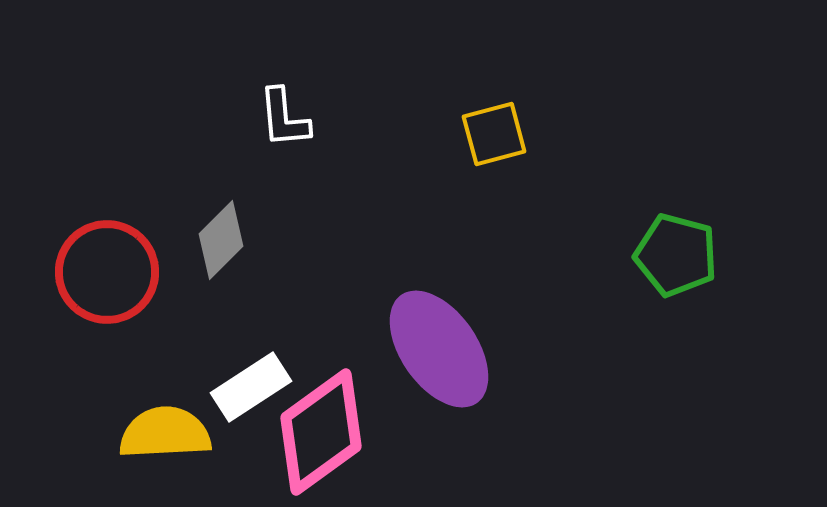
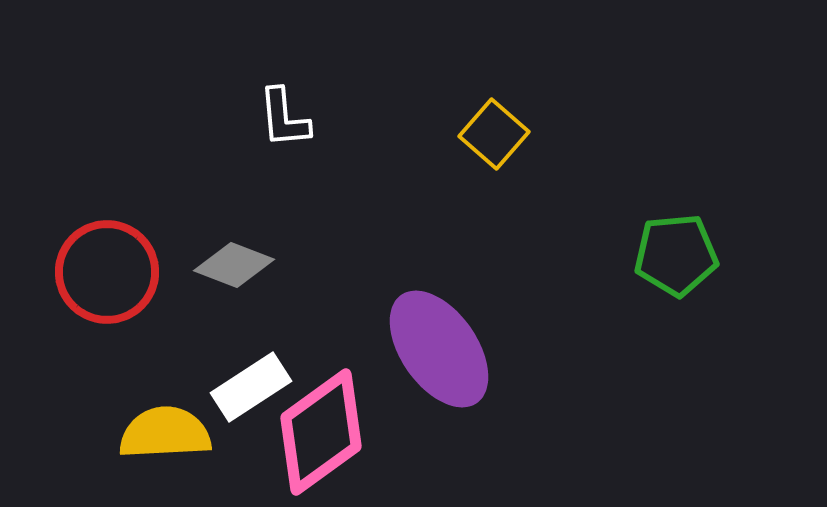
yellow square: rotated 34 degrees counterclockwise
gray diamond: moved 13 px right, 25 px down; rotated 66 degrees clockwise
green pentagon: rotated 20 degrees counterclockwise
